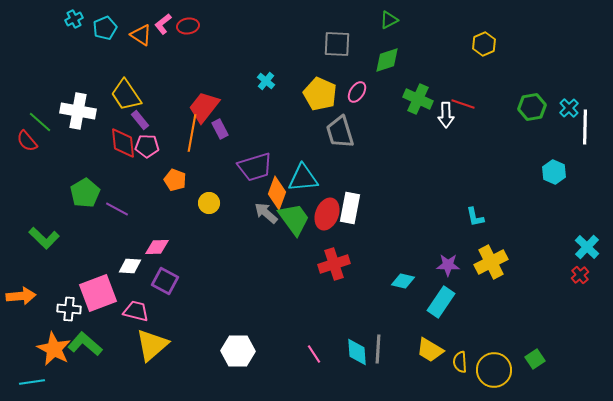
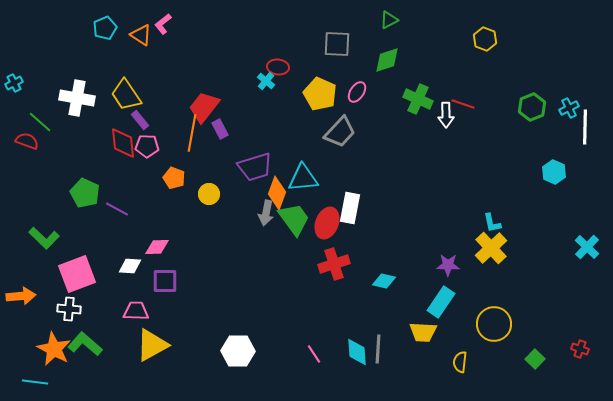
cyan cross at (74, 19): moved 60 px left, 64 px down
red ellipse at (188, 26): moved 90 px right, 41 px down; rotated 15 degrees clockwise
yellow hexagon at (484, 44): moved 1 px right, 5 px up; rotated 15 degrees counterclockwise
green hexagon at (532, 107): rotated 12 degrees counterclockwise
cyan cross at (569, 108): rotated 18 degrees clockwise
white cross at (78, 111): moved 1 px left, 13 px up
gray trapezoid at (340, 132): rotated 120 degrees counterclockwise
red semicircle at (27, 141): rotated 150 degrees clockwise
orange pentagon at (175, 180): moved 1 px left, 2 px up
green pentagon at (85, 193): rotated 16 degrees counterclockwise
yellow circle at (209, 203): moved 9 px up
gray arrow at (266, 213): rotated 120 degrees counterclockwise
red ellipse at (327, 214): moved 9 px down
cyan L-shape at (475, 217): moved 17 px right, 6 px down
yellow cross at (491, 262): moved 14 px up; rotated 16 degrees counterclockwise
red cross at (580, 275): moved 74 px down; rotated 30 degrees counterclockwise
purple square at (165, 281): rotated 28 degrees counterclockwise
cyan diamond at (403, 281): moved 19 px left
pink square at (98, 293): moved 21 px left, 19 px up
pink trapezoid at (136, 311): rotated 12 degrees counterclockwise
yellow triangle at (152, 345): rotated 12 degrees clockwise
yellow trapezoid at (430, 350): moved 7 px left, 18 px up; rotated 28 degrees counterclockwise
green square at (535, 359): rotated 12 degrees counterclockwise
yellow semicircle at (460, 362): rotated 10 degrees clockwise
yellow circle at (494, 370): moved 46 px up
cyan line at (32, 382): moved 3 px right; rotated 15 degrees clockwise
